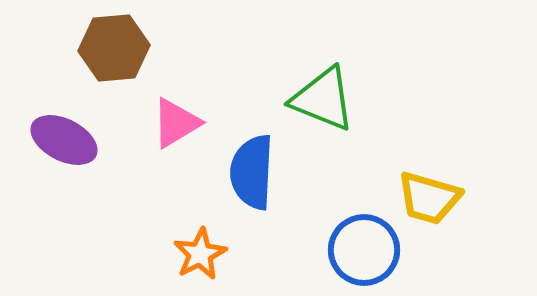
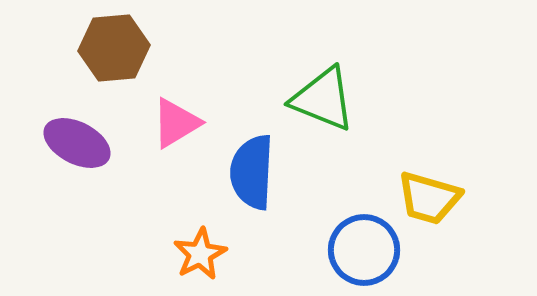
purple ellipse: moved 13 px right, 3 px down
